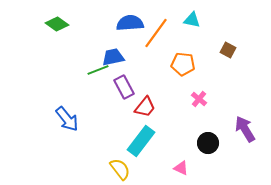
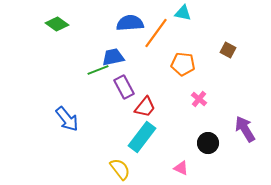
cyan triangle: moved 9 px left, 7 px up
cyan rectangle: moved 1 px right, 4 px up
